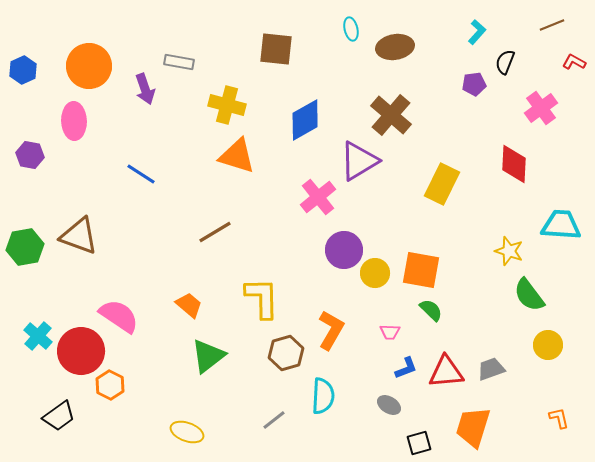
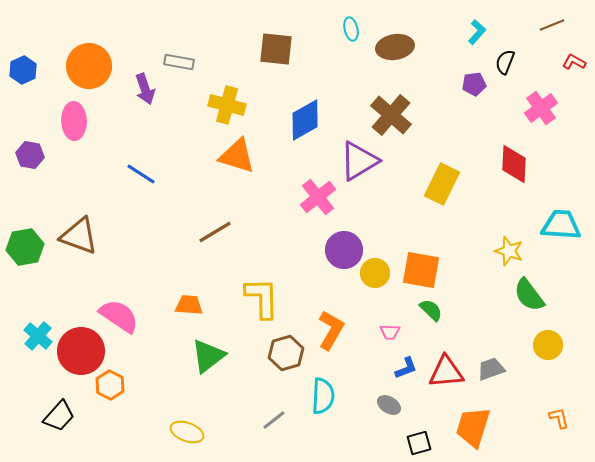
orange trapezoid at (189, 305): rotated 36 degrees counterclockwise
black trapezoid at (59, 416): rotated 12 degrees counterclockwise
